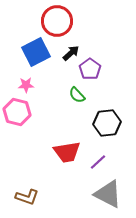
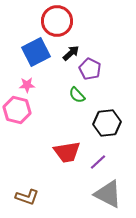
purple pentagon: rotated 10 degrees counterclockwise
pink star: moved 1 px right
pink hexagon: moved 2 px up
